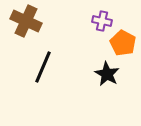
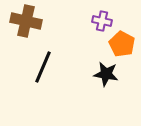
brown cross: rotated 12 degrees counterclockwise
orange pentagon: moved 1 px left, 1 px down
black star: moved 1 px left; rotated 20 degrees counterclockwise
